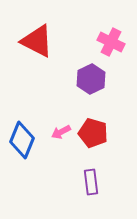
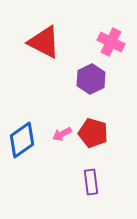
red triangle: moved 7 px right, 1 px down
pink arrow: moved 1 px right, 2 px down
blue diamond: rotated 33 degrees clockwise
